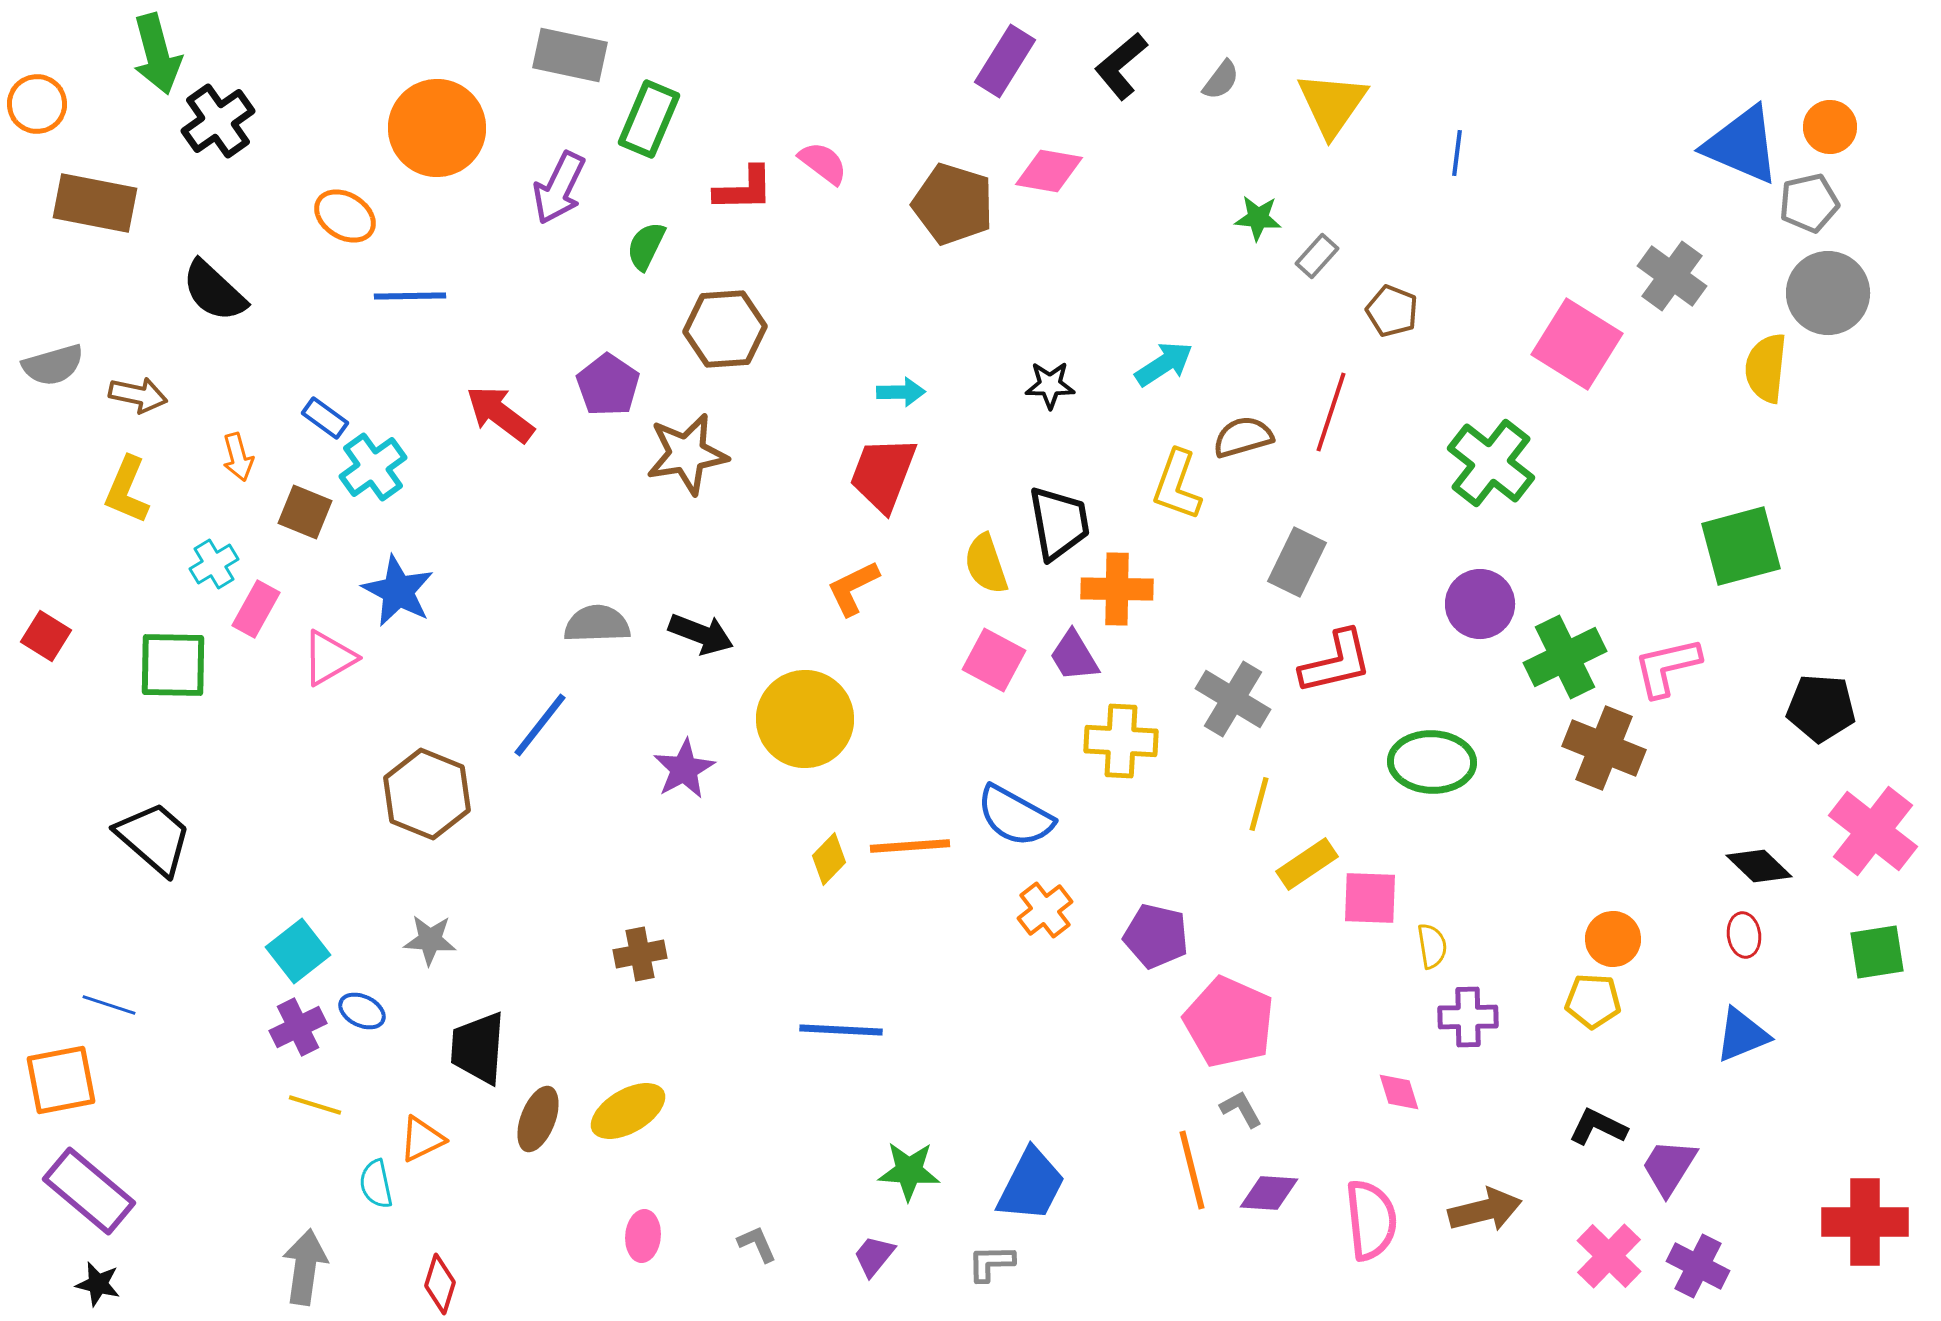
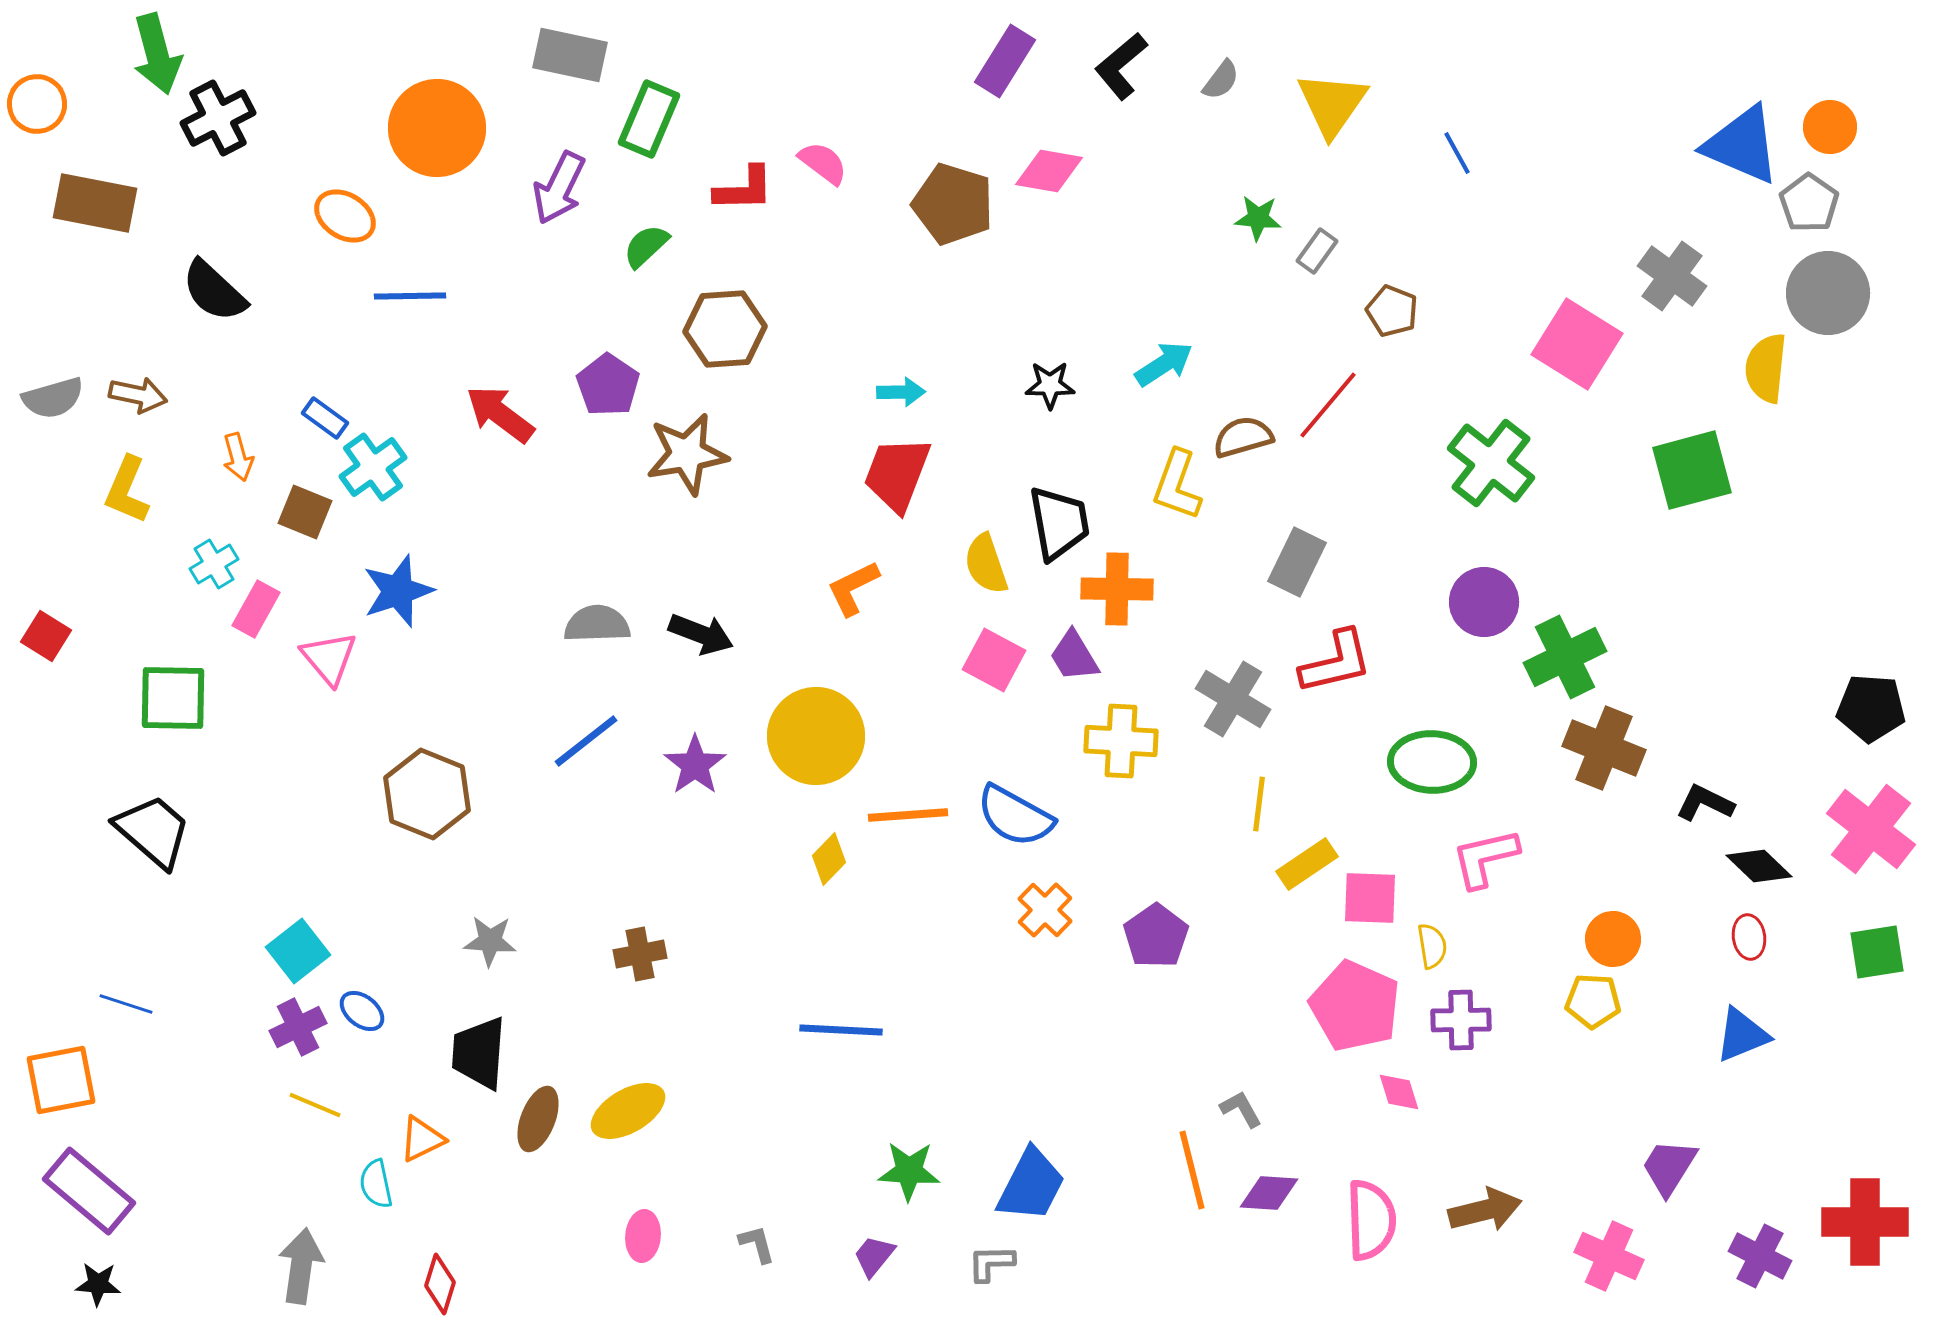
black cross at (218, 121): moved 3 px up; rotated 8 degrees clockwise
blue line at (1457, 153): rotated 36 degrees counterclockwise
gray pentagon at (1809, 203): rotated 24 degrees counterclockwise
green semicircle at (646, 246): rotated 21 degrees clockwise
gray rectangle at (1317, 256): moved 5 px up; rotated 6 degrees counterclockwise
gray semicircle at (53, 365): moved 33 px down
red line at (1331, 412): moved 3 px left, 7 px up; rotated 22 degrees clockwise
red trapezoid at (883, 474): moved 14 px right
green square at (1741, 546): moved 49 px left, 76 px up
blue star at (398, 591): rotated 26 degrees clockwise
purple circle at (1480, 604): moved 4 px right, 2 px up
pink triangle at (329, 658): rotated 40 degrees counterclockwise
green square at (173, 665): moved 33 px down
pink L-shape at (1667, 667): moved 182 px left, 191 px down
black pentagon at (1821, 708): moved 50 px right
yellow circle at (805, 719): moved 11 px right, 17 px down
blue line at (540, 725): moved 46 px right, 16 px down; rotated 14 degrees clockwise
purple star at (684, 769): moved 11 px right, 4 px up; rotated 6 degrees counterclockwise
yellow line at (1259, 804): rotated 8 degrees counterclockwise
pink cross at (1873, 831): moved 2 px left, 2 px up
black trapezoid at (154, 838): moved 1 px left, 7 px up
orange line at (910, 846): moved 2 px left, 31 px up
orange cross at (1045, 910): rotated 8 degrees counterclockwise
red ellipse at (1744, 935): moved 5 px right, 2 px down
purple pentagon at (1156, 936): rotated 24 degrees clockwise
gray star at (430, 940): moved 60 px right, 1 px down
blue line at (109, 1005): moved 17 px right, 1 px up
blue ellipse at (362, 1011): rotated 12 degrees clockwise
purple cross at (1468, 1017): moved 7 px left, 3 px down
pink pentagon at (1229, 1022): moved 126 px right, 16 px up
black trapezoid at (478, 1048): moved 1 px right, 5 px down
yellow line at (315, 1105): rotated 6 degrees clockwise
black L-shape at (1598, 1127): moved 107 px right, 324 px up
pink semicircle at (1371, 1220): rotated 4 degrees clockwise
gray L-shape at (757, 1244): rotated 9 degrees clockwise
pink cross at (1609, 1256): rotated 20 degrees counterclockwise
purple cross at (1698, 1266): moved 62 px right, 10 px up
gray arrow at (305, 1267): moved 4 px left, 1 px up
black star at (98, 1284): rotated 9 degrees counterclockwise
